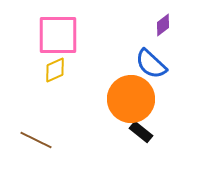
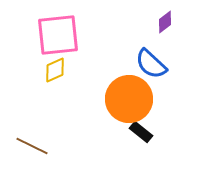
purple diamond: moved 2 px right, 3 px up
pink square: rotated 6 degrees counterclockwise
orange circle: moved 2 px left
brown line: moved 4 px left, 6 px down
